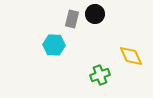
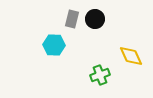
black circle: moved 5 px down
